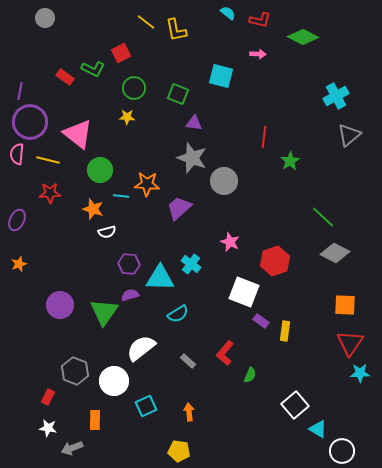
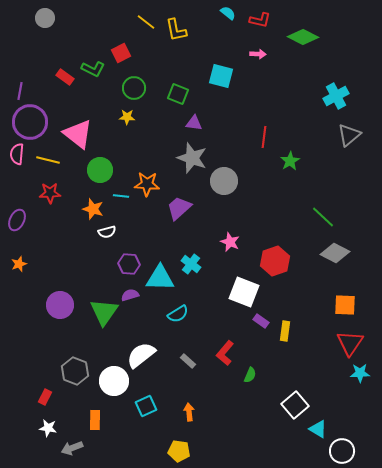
white semicircle at (141, 348): moved 7 px down
red rectangle at (48, 397): moved 3 px left
